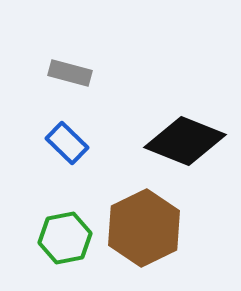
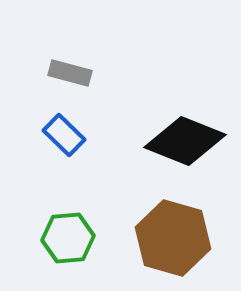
blue rectangle: moved 3 px left, 8 px up
brown hexagon: moved 29 px right, 10 px down; rotated 18 degrees counterclockwise
green hexagon: moved 3 px right; rotated 6 degrees clockwise
